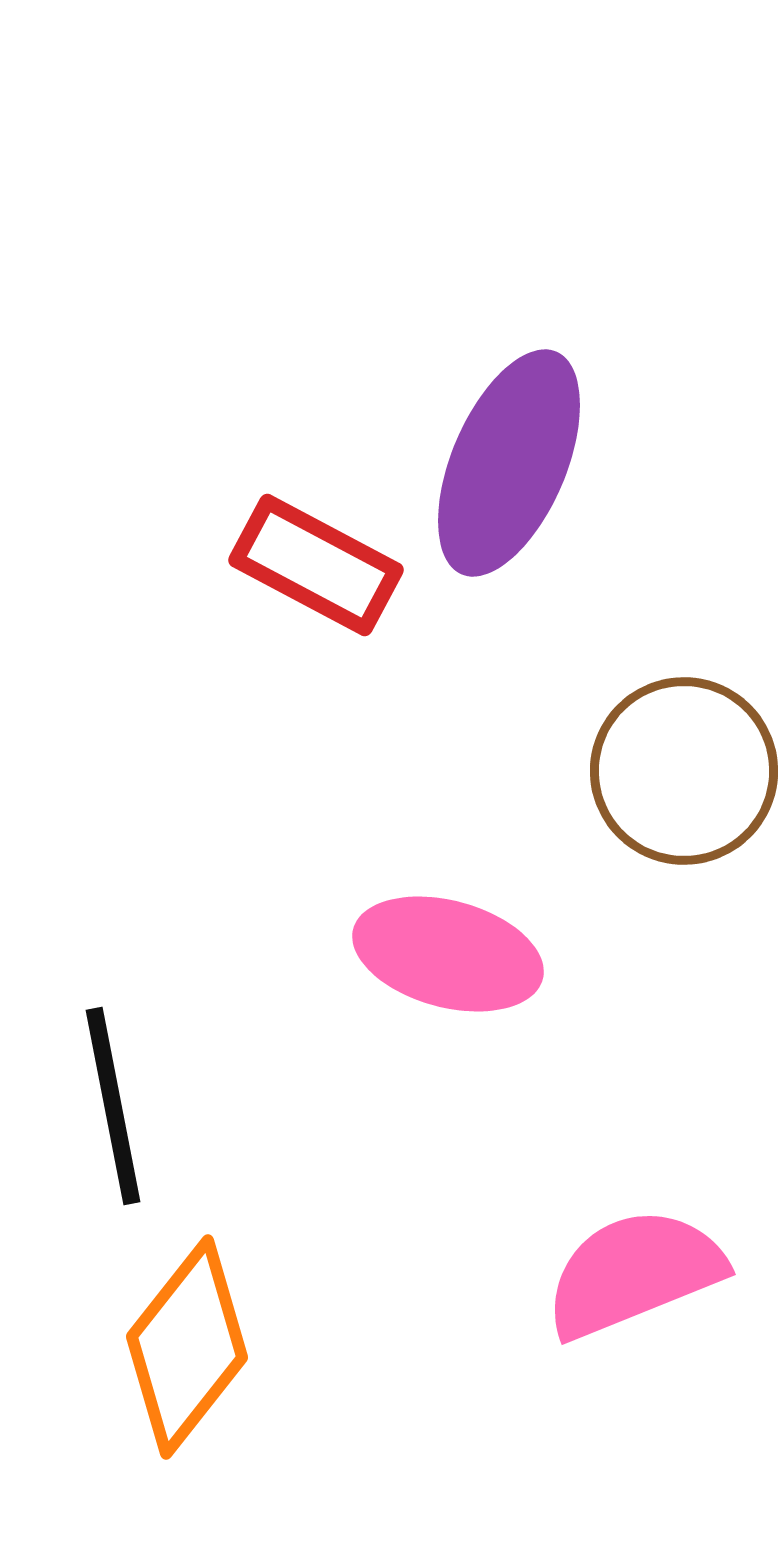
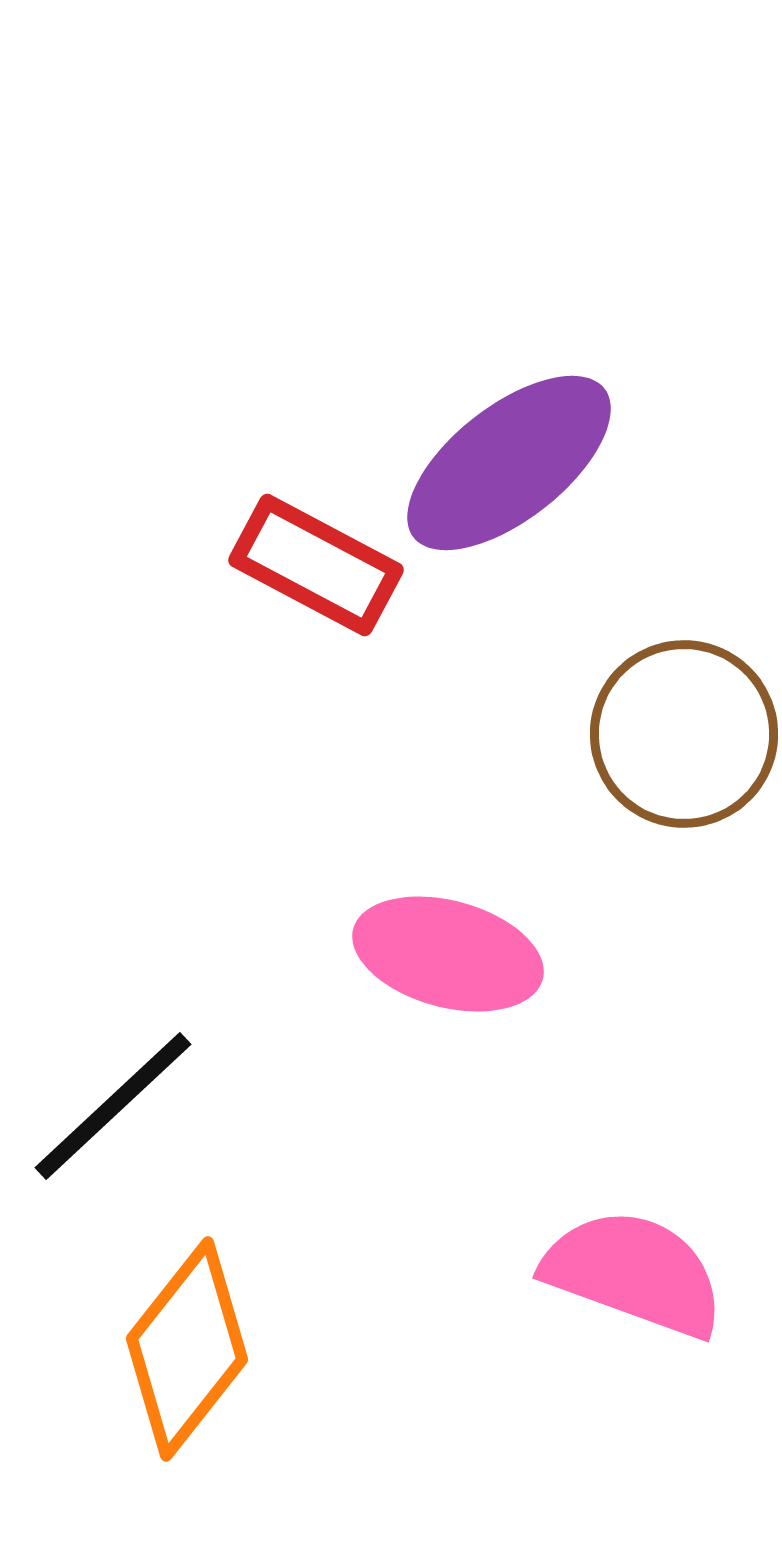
purple ellipse: rotated 29 degrees clockwise
brown circle: moved 37 px up
black line: rotated 58 degrees clockwise
pink semicircle: rotated 42 degrees clockwise
orange diamond: moved 2 px down
